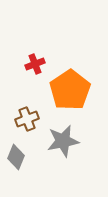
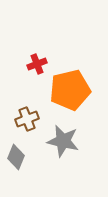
red cross: moved 2 px right
orange pentagon: rotated 21 degrees clockwise
gray star: rotated 24 degrees clockwise
